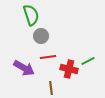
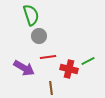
gray circle: moved 2 px left
